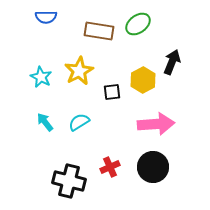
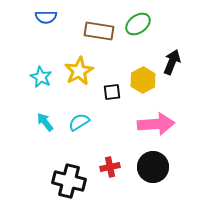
red cross: rotated 12 degrees clockwise
